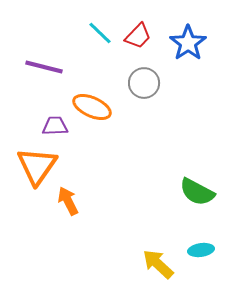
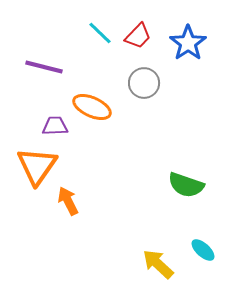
green semicircle: moved 11 px left, 7 px up; rotated 9 degrees counterclockwise
cyan ellipse: moved 2 px right; rotated 50 degrees clockwise
